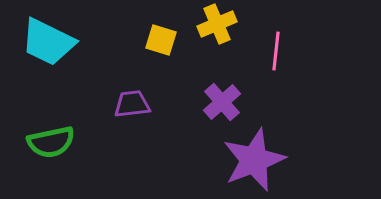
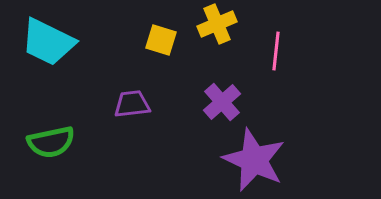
purple star: rotated 26 degrees counterclockwise
